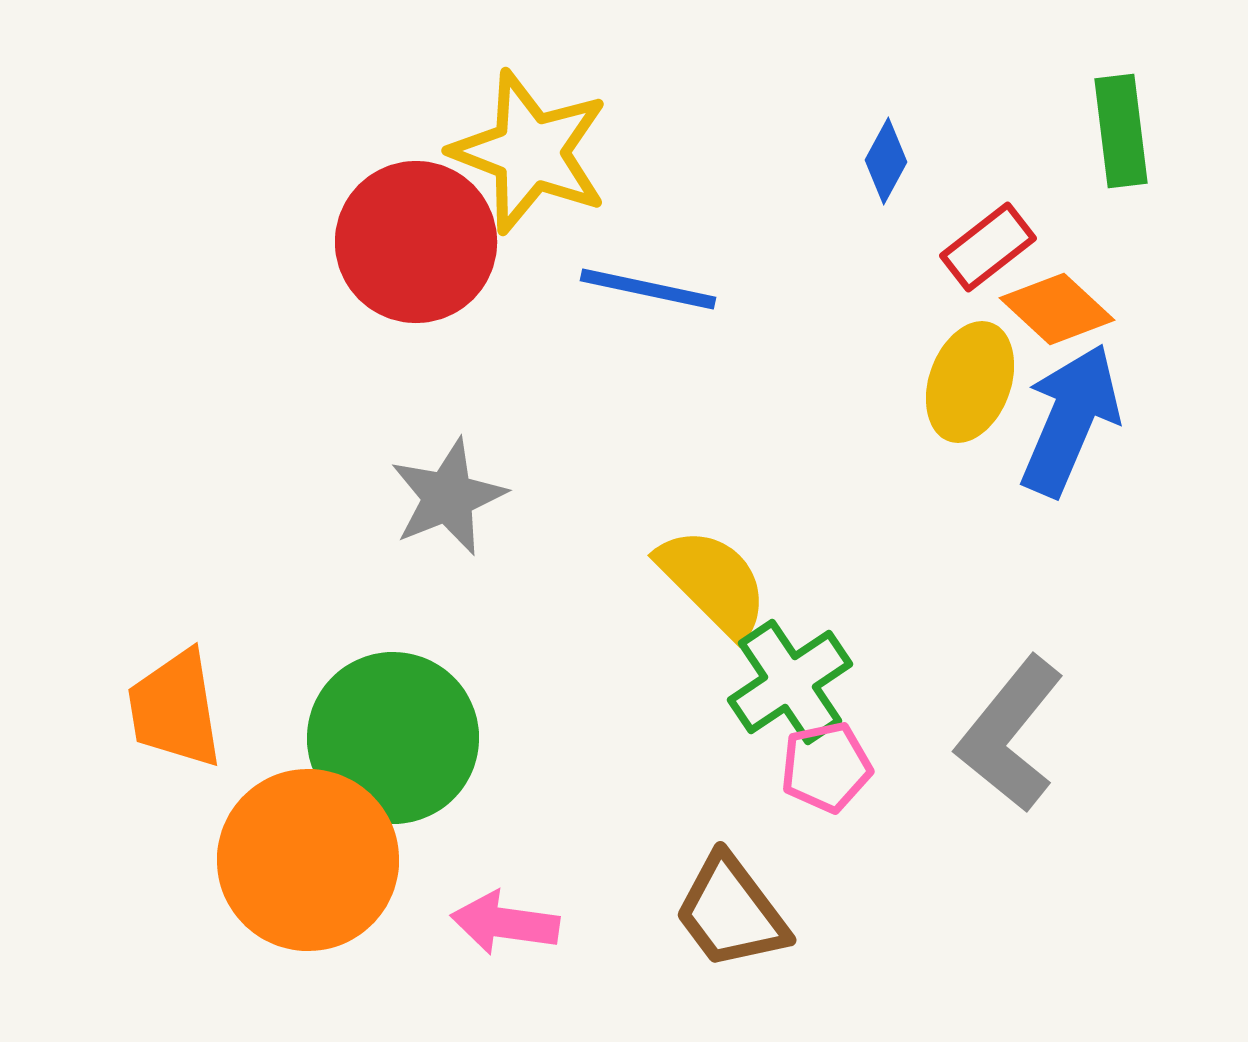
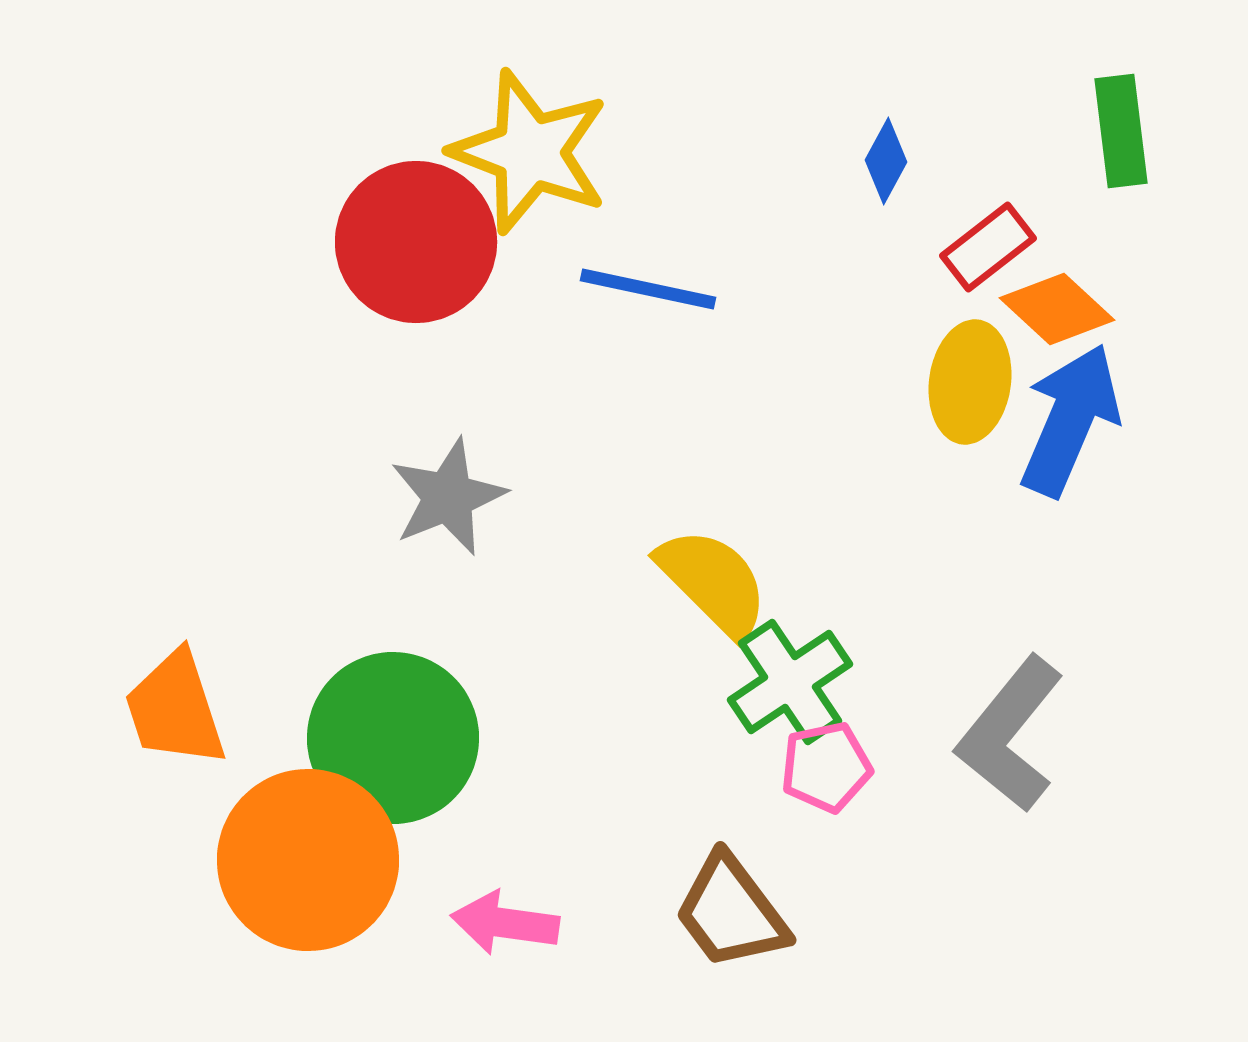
yellow ellipse: rotated 12 degrees counterclockwise
orange trapezoid: rotated 9 degrees counterclockwise
